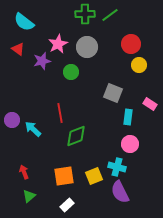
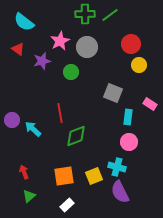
pink star: moved 2 px right, 3 px up
pink circle: moved 1 px left, 2 px up
